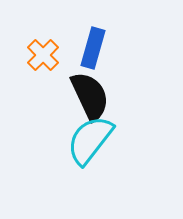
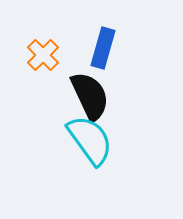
blue rectangle: moved 10 px right
cyan semicircle: rotated 106 degrees clockwise
